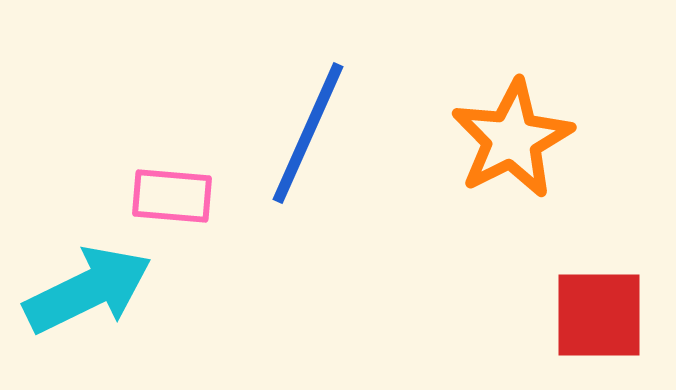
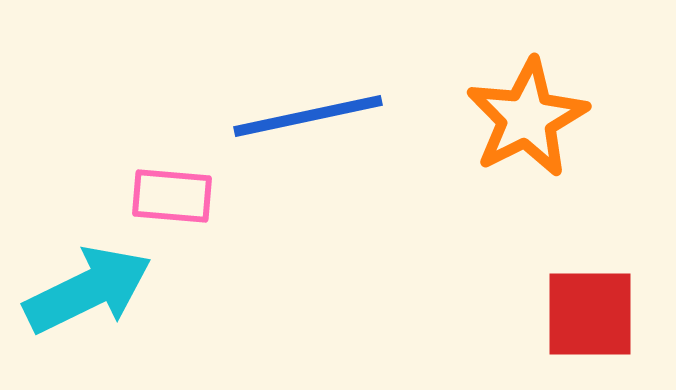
blue line: moved 17 px up; rotated 54 degrees clockwise
orange star: moved 15 px right, 21 px up
red square: moved 9 px left, 1 px up
